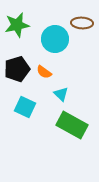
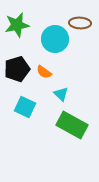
brown ellipse: moved 2 px left
